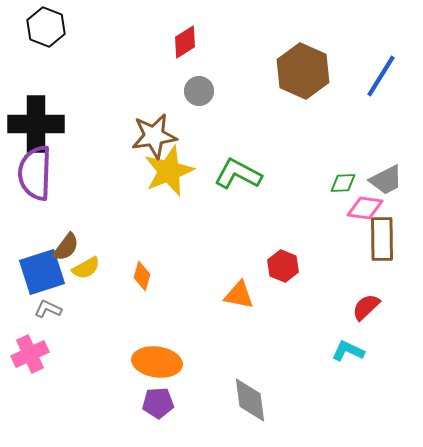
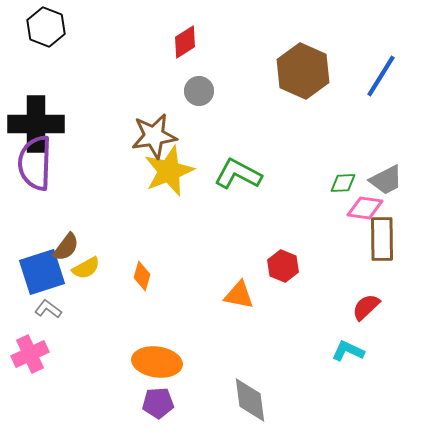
purple semicircle: moved 10 px up
gray L-shape: rotated 12 degrees clockwise
